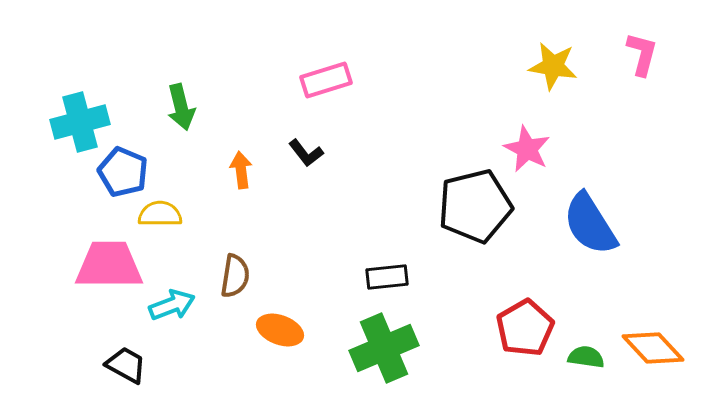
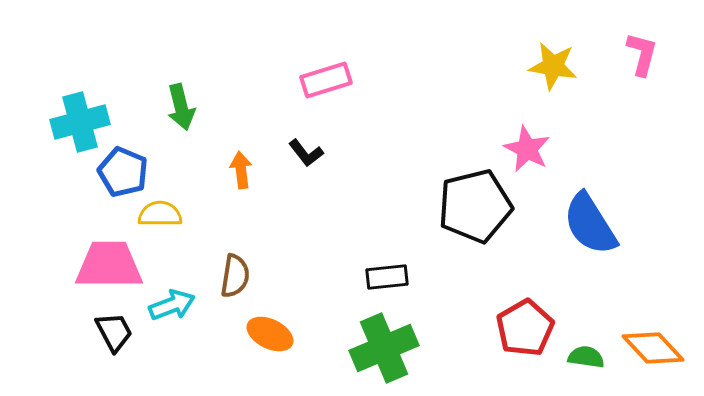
orange ellipse: moved 10 px left, 4 px down; rotated 6 degrees clockwise
black trapezoid: moved 12 px left, 33 px up; rotated 33 degrees clockwise
